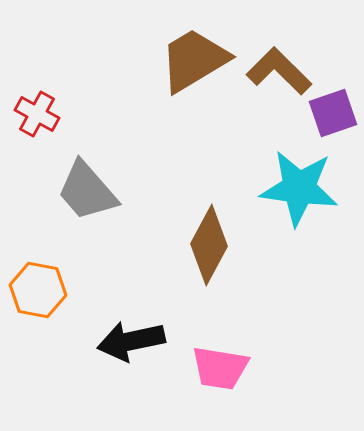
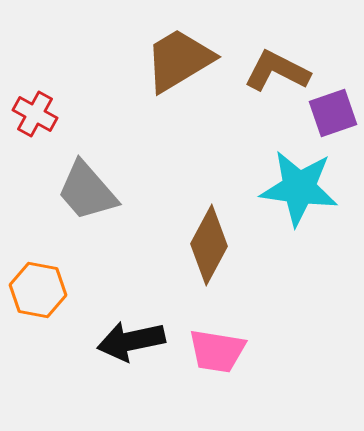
brown trapezoid: moved 15 px left
brown L-shape: moved 2 px left; rotated 18 degrees counterclockwise
red cross: moved 2 px left
pink trapezoid: moved 3 px left, 17 px up
